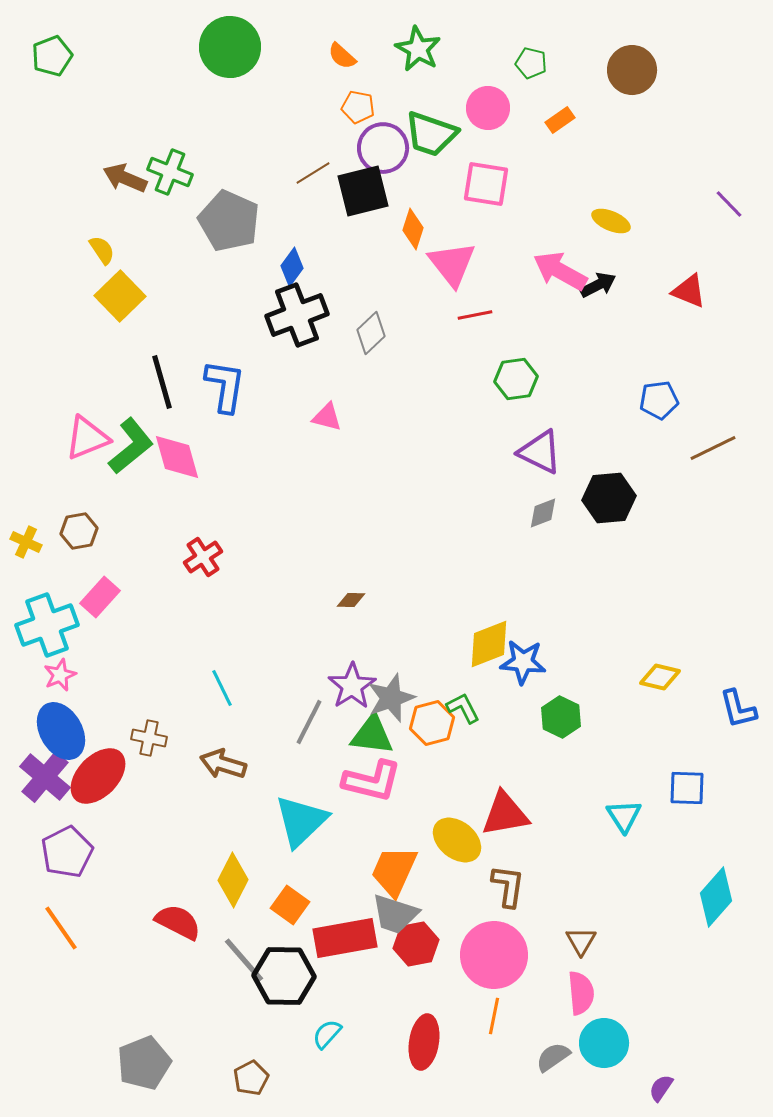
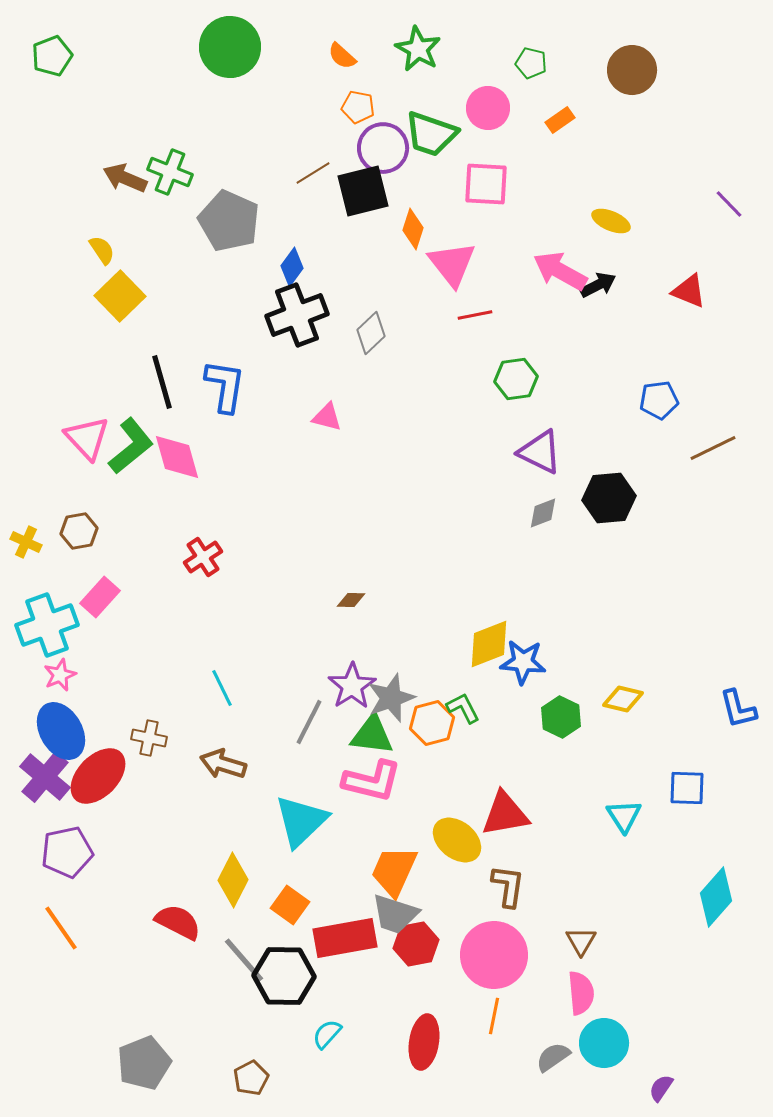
pink square at (486, 184): rotated 6 degrees counterclockwise
pink triangle at (87, 438): rotated 51 degrees counterclockwise
yellow diamond at (660, 677): moved 37 px left, 22 px down
purple pentagon at (67, 852): rotated 15 degrees clockwise
